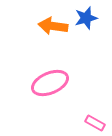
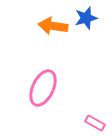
pink ellipse: moved 7 px left, 5 px down; rotated 42 degrees counterclockwise
